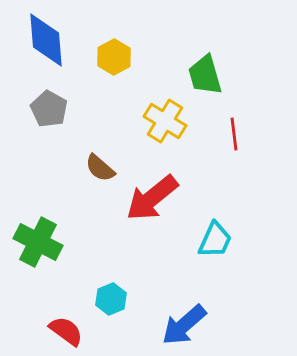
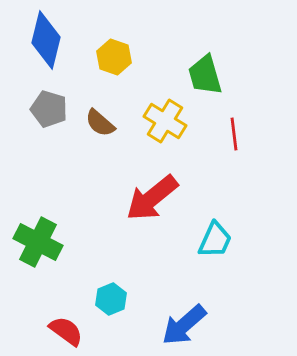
blue diamond: rotated 18 degrees clockwise
yellow hexagon: rotated 12 degrees counterclockwise
gray pentagon: rotated 12 degrees counterclockwise
brown semicircle: moved 45 px up
